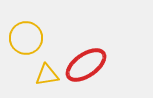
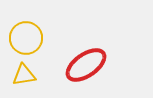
yellow triangle: moved 23 px left
